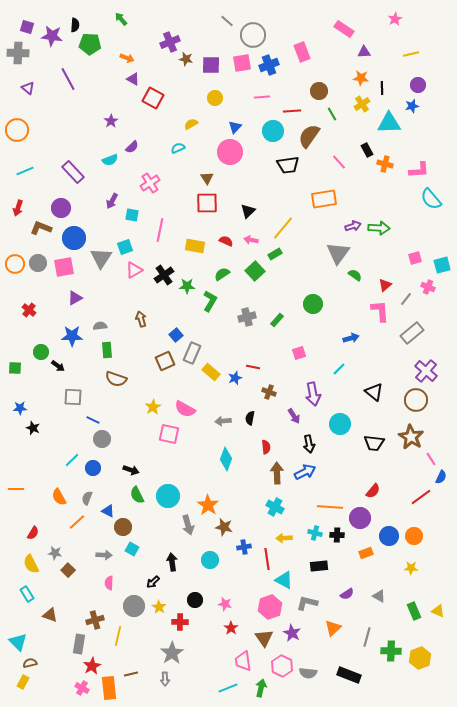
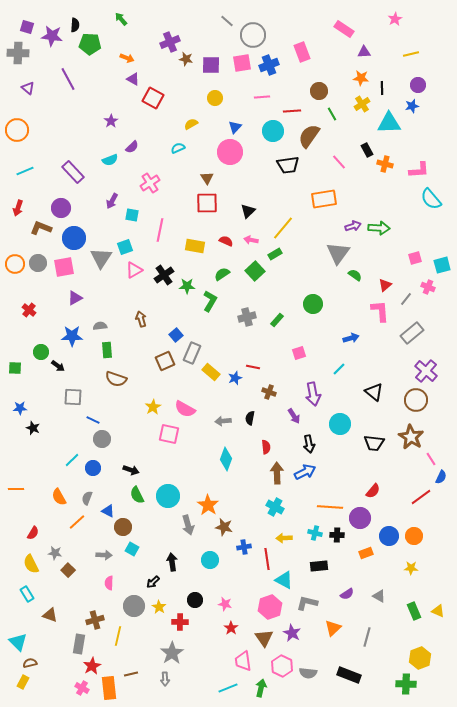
green cross at (391, 651): moved 15 px right, 33 px down
